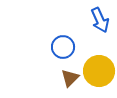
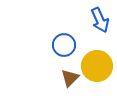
blue circle: moved 1 px right, 2 px up
yellow circle: moved 2 px left, 5 px up
